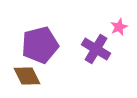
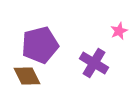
pink star: moved 4 px down
purple cross: moved 2 px left, 14 px down
